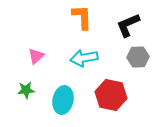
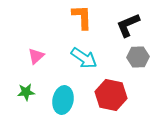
cyan arrow: rotated 136 degrees counterclockwise
green star: moved 2 px down
